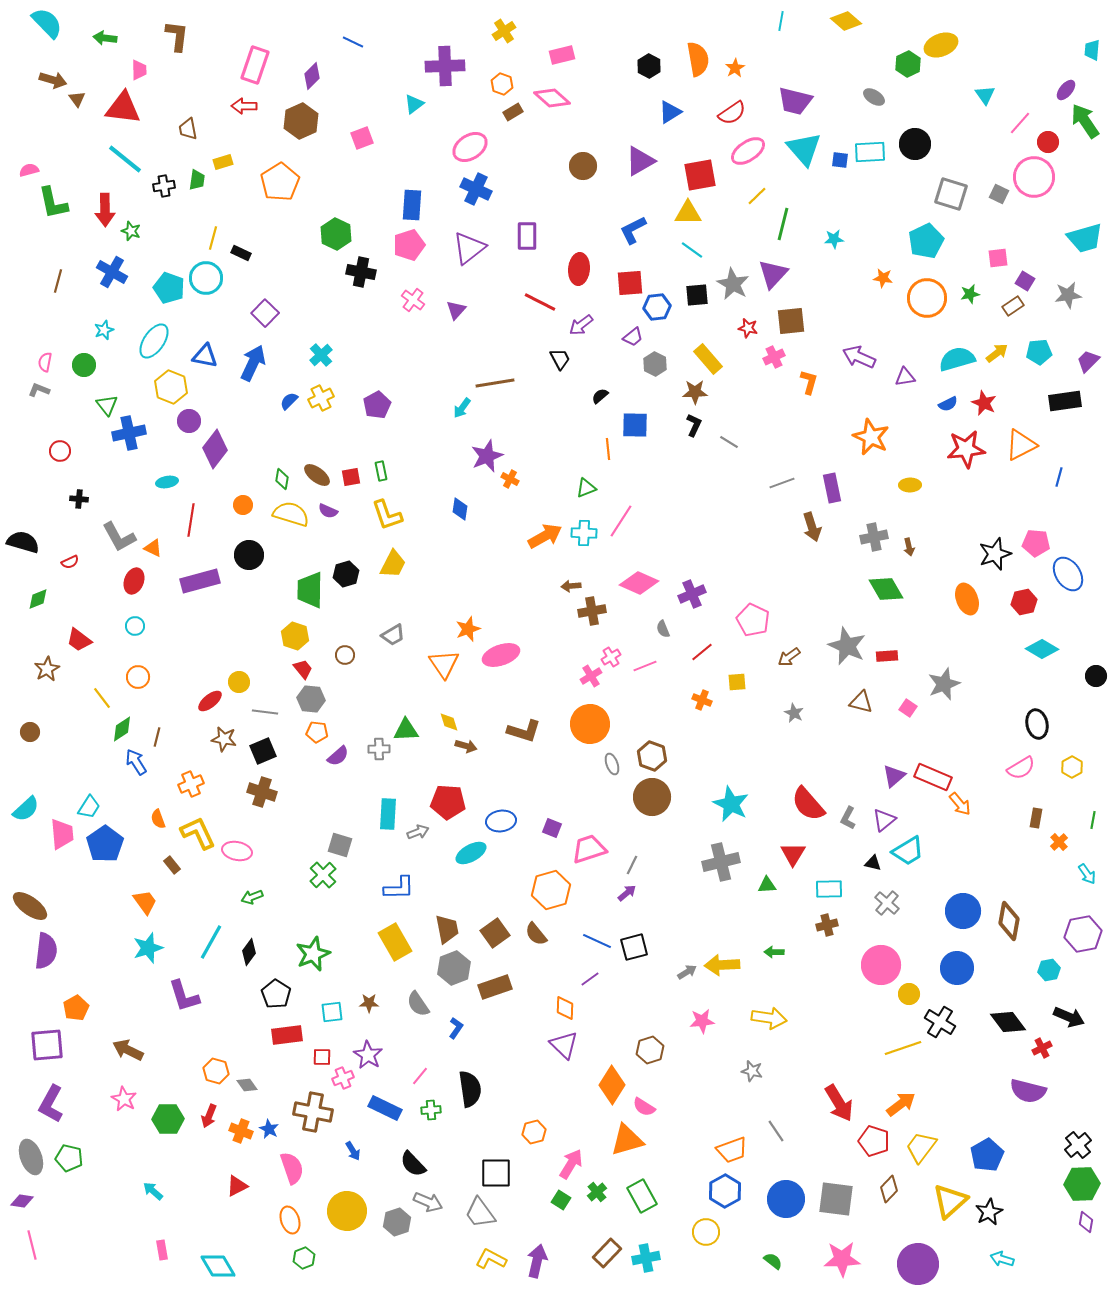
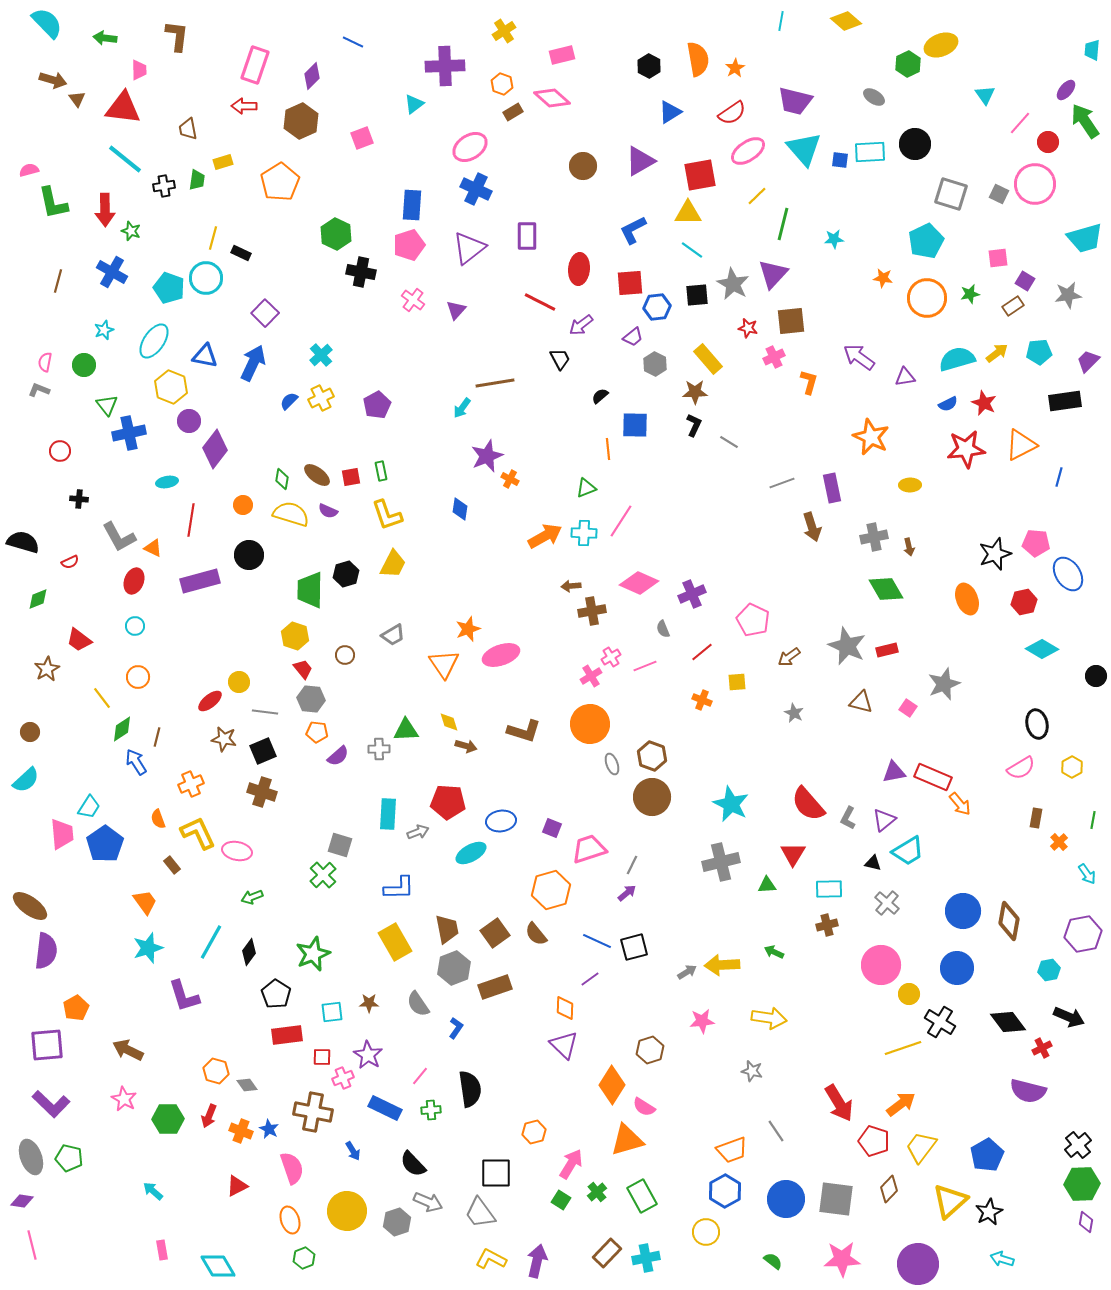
pink circle at (1034, 177): moved 1 px right, 7 px down
purple arrow at (859, 357): rotated 12 degrees clockwise
red rectangle at (887, 656): moved 6 px up; rotated 10 degrees counterclockwise
purple triangle at (894, 776): moved 4 px up; rotated 30 degrees clockwise
cyan semicircle at (26, 809): moved 29 px up
green arrow at (774, 952): rotated 24 degrees clockwise
purple L-shape at (51, 1104): rotated 75 degrees counterclockwise
